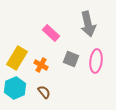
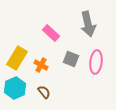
pink ellipse: moved 1 px down
